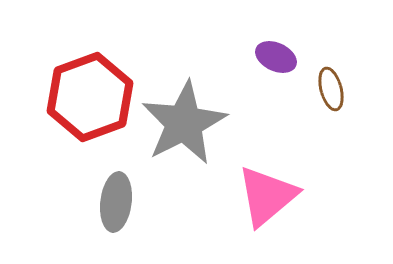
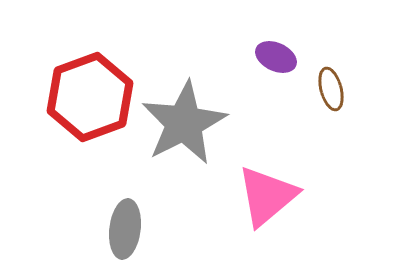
gray ellipse: moved 9 px right, 27 px down
